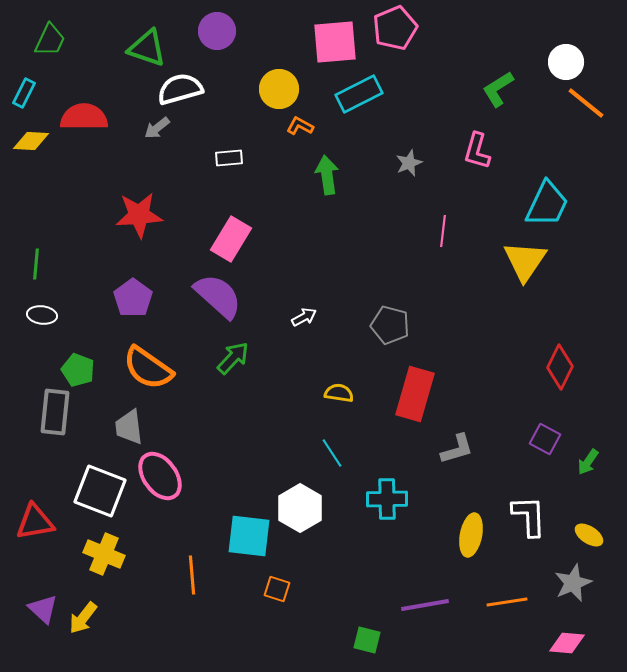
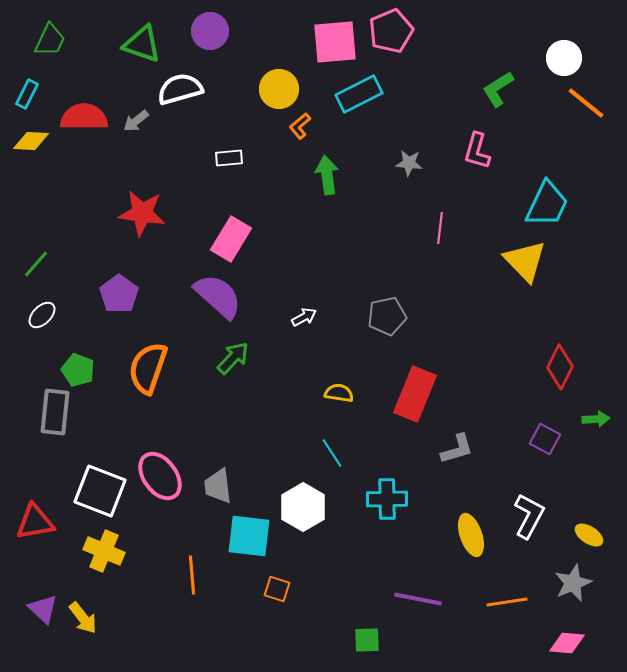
pink pentagon at (395, 28): moved 4 px left, 3 px down
purple circle at (217, 31): moved 7 px left
green triangle at (147, 48): moved 5 px left, 4 px up
white circle at (566, 62): moved 2 px left, 4 px up
cyan rectangle at (24, 93): moved 3 px right, 1 px down
orange L-shape at (300, 126): rotated 68 degrees counterclockwise
gray arrow at (157, 128): moved 21 px left, 7 px up
gray star at (409, 163): rotated 28 degrees clockwise
red star at (139, 215): moved 3 px right, 2 px up; rotated 12 degrees clockwise
pink line at (443, 231): moved 3 px left, 3 px up
yellow triangle at (525, 261): rotated 18 degrees counterclockwise
green line at (36, 264): rotated 36 degrees clockwise
purple pentagon at (133, 298): moved 14 px left, 4 px up
white ellipse at (42, 315): rotated 52 degrees counterclockwise
gray pentagon at (390, 325): moved 3 px left, 9 px up; rotated 27 degrees counterclockwise
orange semicircle at (148, 368): rotated 74 degrees clockwise
red rectangle at (415, 394): rotated 6 degrees clockwise
gray trapezoid at (129, 427): moved 89 px right, 59 px down
green arrow at (588, 462): moved 8 px right, 43 px up; rotated 128 degrees counterclockwise
white hexagon at (300, 508): moved 3 px right, 1 px up
white L-shape at (529, 516): rotated 30 degrees clockwise
yellow ellipse at (471, 535): rotated 30 degrees counterclockwise
yellow cross at (104, 554): moved 3 px up
purple line at (425, 605): moved 7 px left, 6 px up; rotated 21 degrees clockwise
yellow arrow at (83, 618): rotated 76 degrees counterclockwise
green square at (367, 640): rotated 16 degrees counterclockwise
